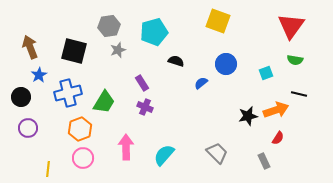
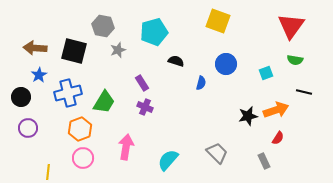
gray hexagon: moved 6 px left; rotated 20 degrees clockwise
brown arrow: moved 5 px right, 1 px down; rotated 65 degrees counterclockwise
blue semicircle: rotated 144 degrees clockwise
black line: moved 5 px right, 2 px up
pink arrow: rotated 10 degrees clockwise
cyan semicircle: moved 4 px right, 5 px down
yellow line: moved 3 px down
